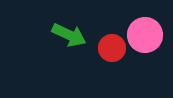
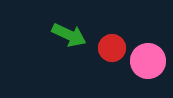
pink circle: moved 3 px right, 26 px down
